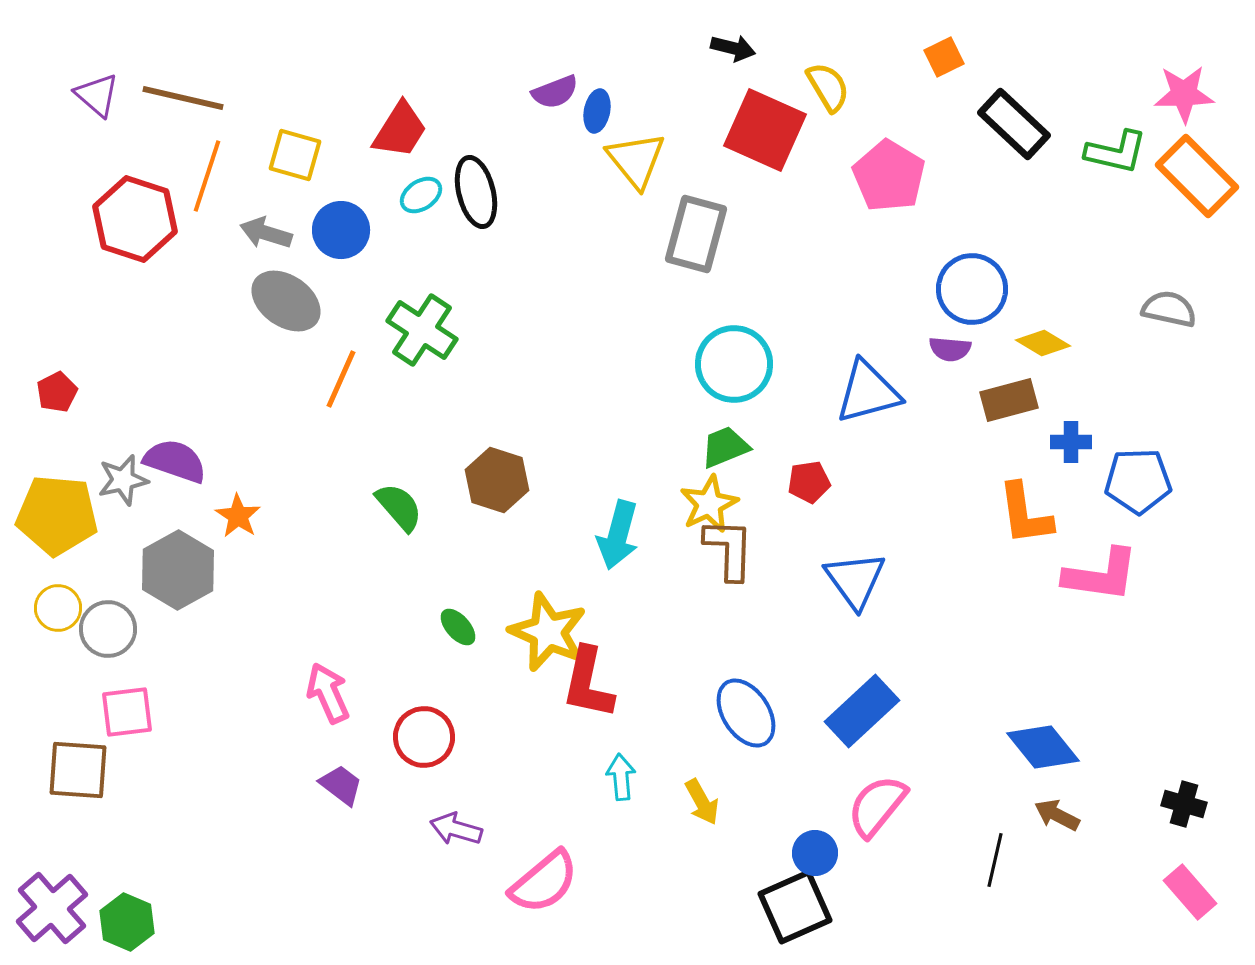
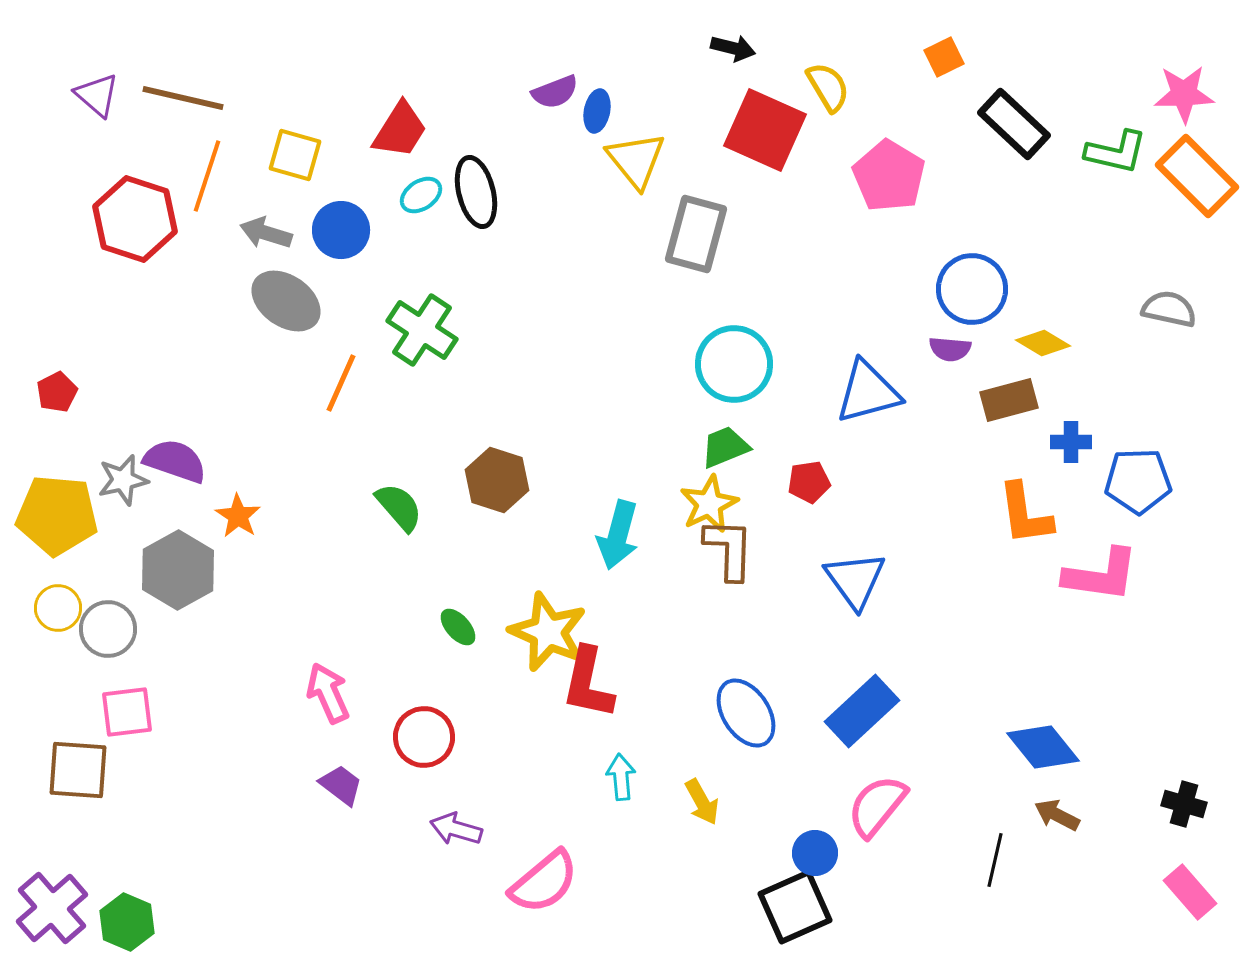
orange line at (341, 379): moved 4 px down
